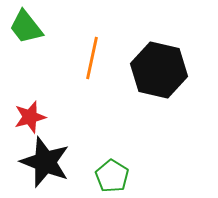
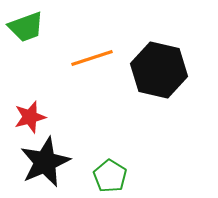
green trapezoid: rotated 72 degrees counterclockwise
orange line: rotated 60 degrees clockwise
black star: rotated 27 degrees clockwise
green pentagon: moved 2 px left
